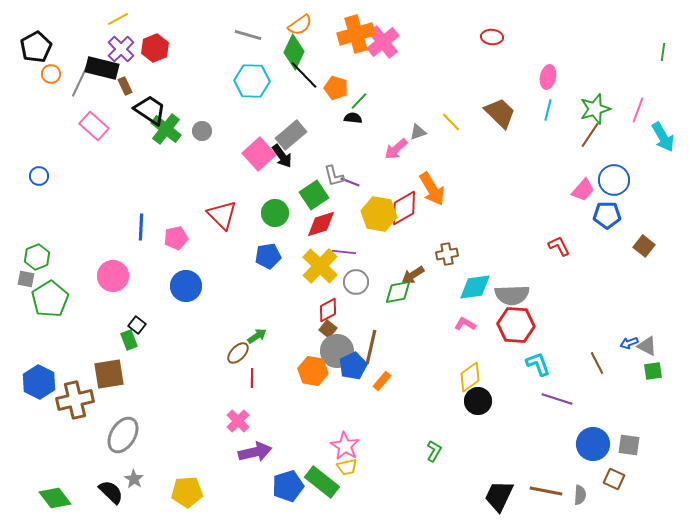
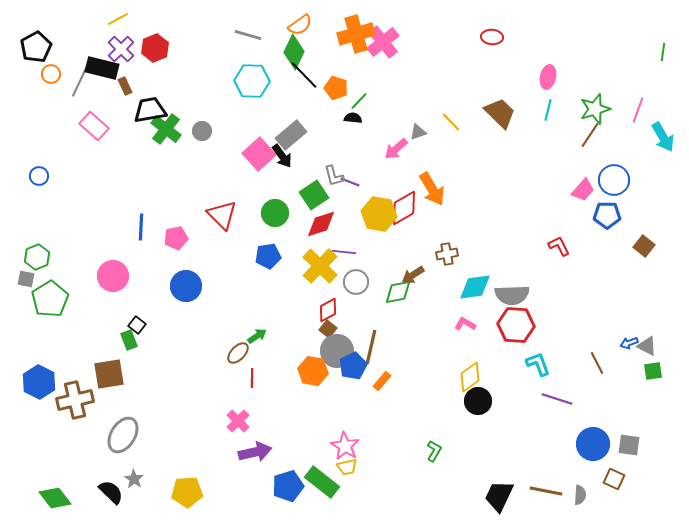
black trapezoid at (150, 110): rotated 44 degrees counterclockwise
